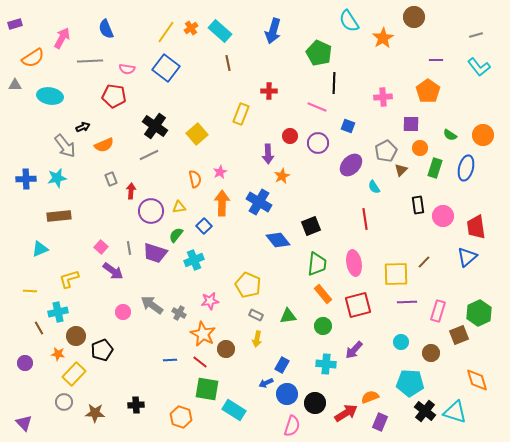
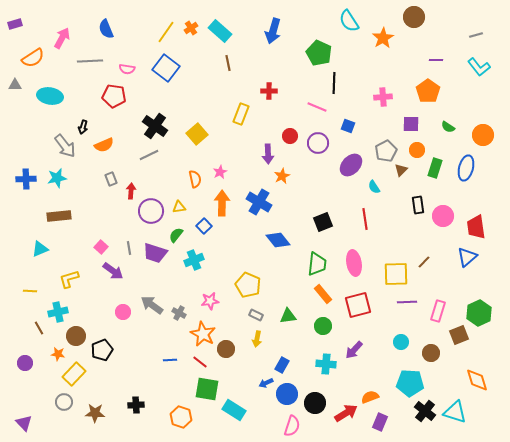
black arrow at (83, 127): rotated 128 degrees clockwise
green semicircle at (450, 135): moved 2 px left, 8 px up
orange circle at (420, 148): moved 3 px left, 2 px down
black square at (311, 226): moved 12 px right, 4 px up
